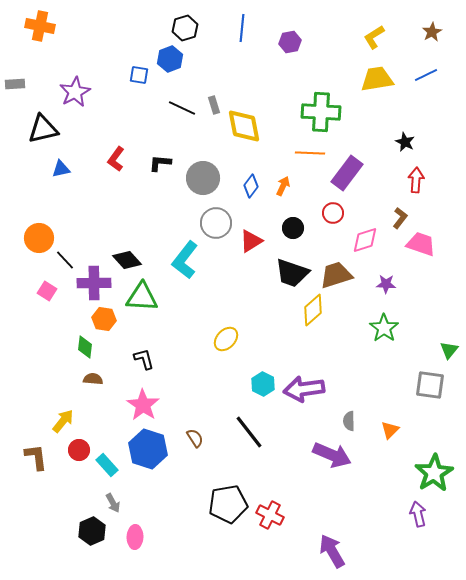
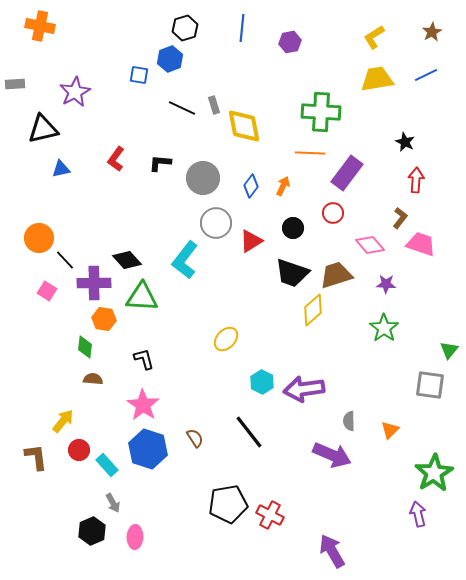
pink diamond at (365, 240): moved 5 px right, 5 px down; rotated 68 degrees clockwise
cyan hexagon at (263, 384): moved 1 px left, 2 px up
